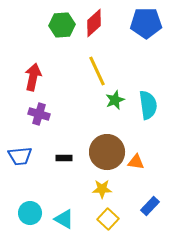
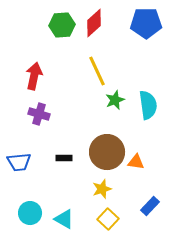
red arrow: moved 1 px right, 1 px up
blue trapezoid: moved 1 px left, 6 px down
yellow star: rotated 18 degrees counterclockwise
